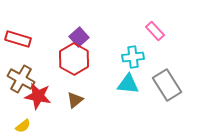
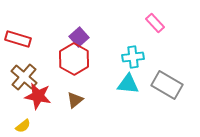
pink rectangle: moved 8 px up
brown cross: moved 3 px right, 2 px up; rotated 12 degrees clockwise
gray rectangle: rotated 28 degrees counterclockwise
